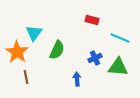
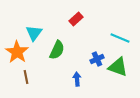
red rectangle: moved 16 px left, 1 px up; rotated 56 degrees counterclockwise
blue cross: moved 2 px right, 1 px down
green triangle: rotated 15 degrees clockwise
